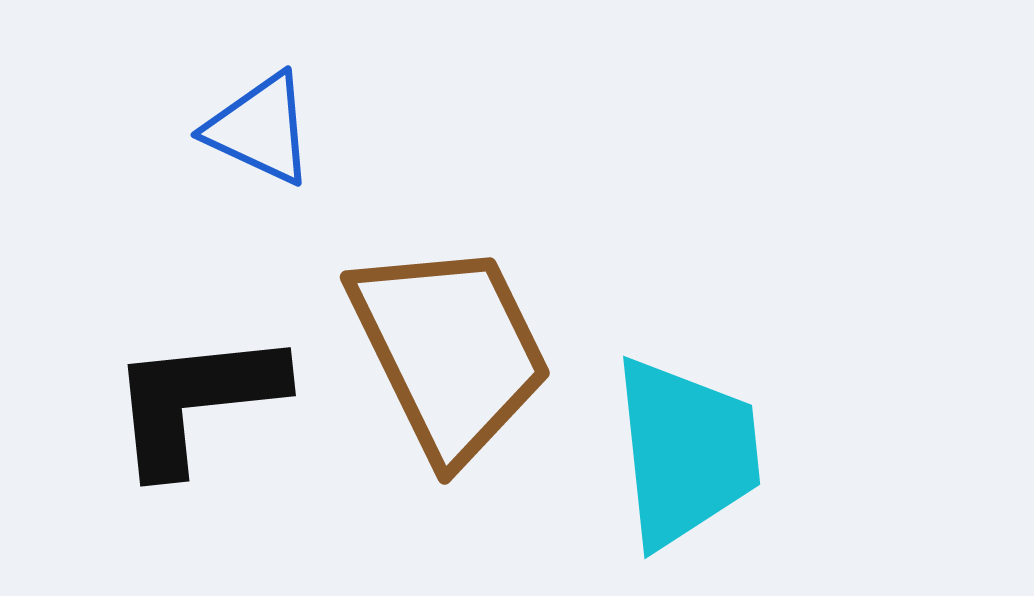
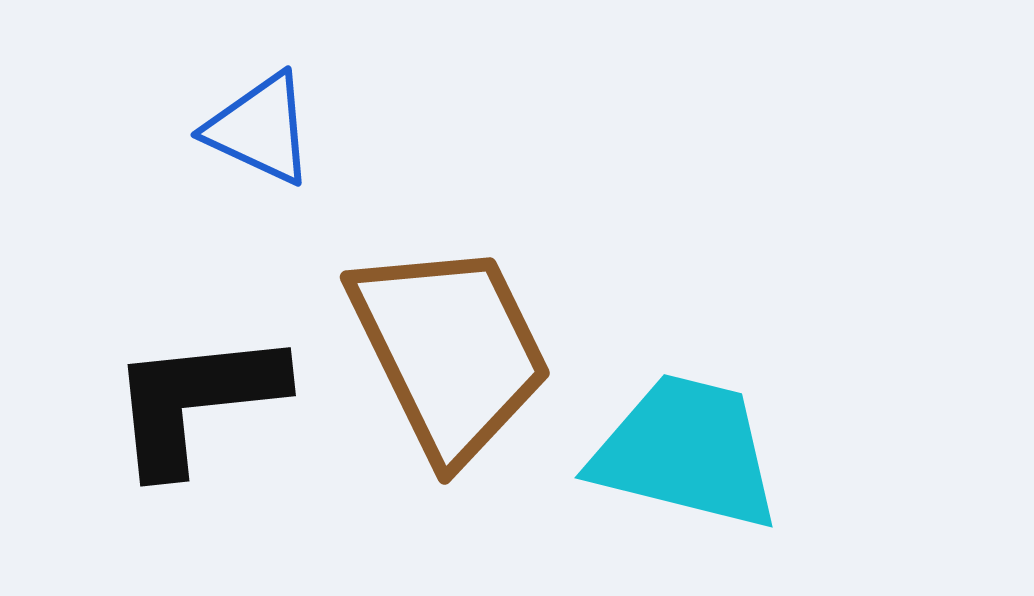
cyan trapezoid: rotated 70 degrees counterclockwise
